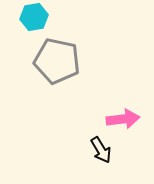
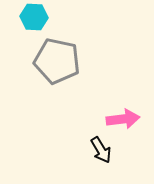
cyan hexagon: rotated 12 degrees clockwise
